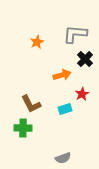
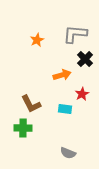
orange star: moved 2 px up
cyan rectangle: rotated 24 degrees clockwise
gray semicircle: moved 5 px right, 5 px up; rotated 42 degrees clockwise
